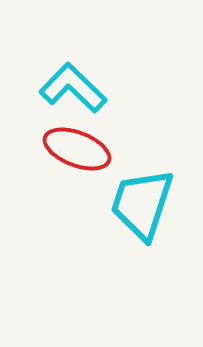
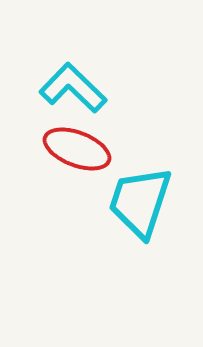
cyan trapezoid: moved 2 px left, 2 px up
